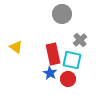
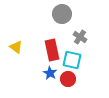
gray cross: moved 3 px up; rotated 16 degrees counterclockwise
red rectangle: moved 1 px left, 4 px up
